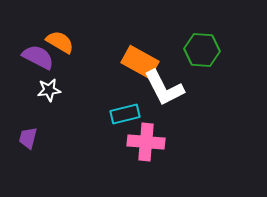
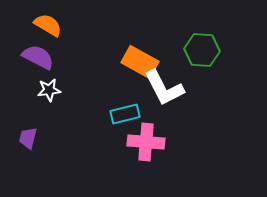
orange semicircle: moved 12 px left, 17 px up
